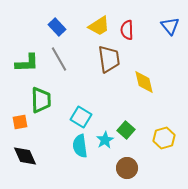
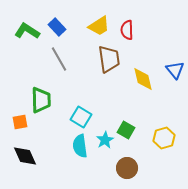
blue triangle: moved 5 px right, 44 px down
green L-shape: moved 32 px up; rotated 145 degrees counterclockwise
yellow diamond: moved 1 px left, 3 px up
green square: rotated 12 degrees counterclockwise
